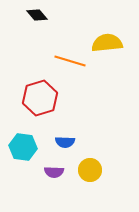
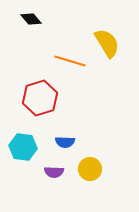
black diamond: moved 6 px left, 4 px down
yellow semicircle: rotated 64 degrees clockwise
yellow circle: moved 1 px up
